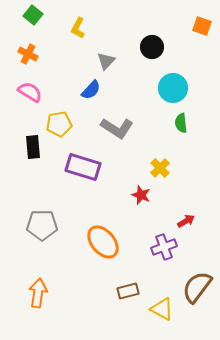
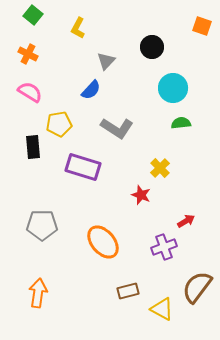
green semicircle: rotated 90 degrees clockwise
